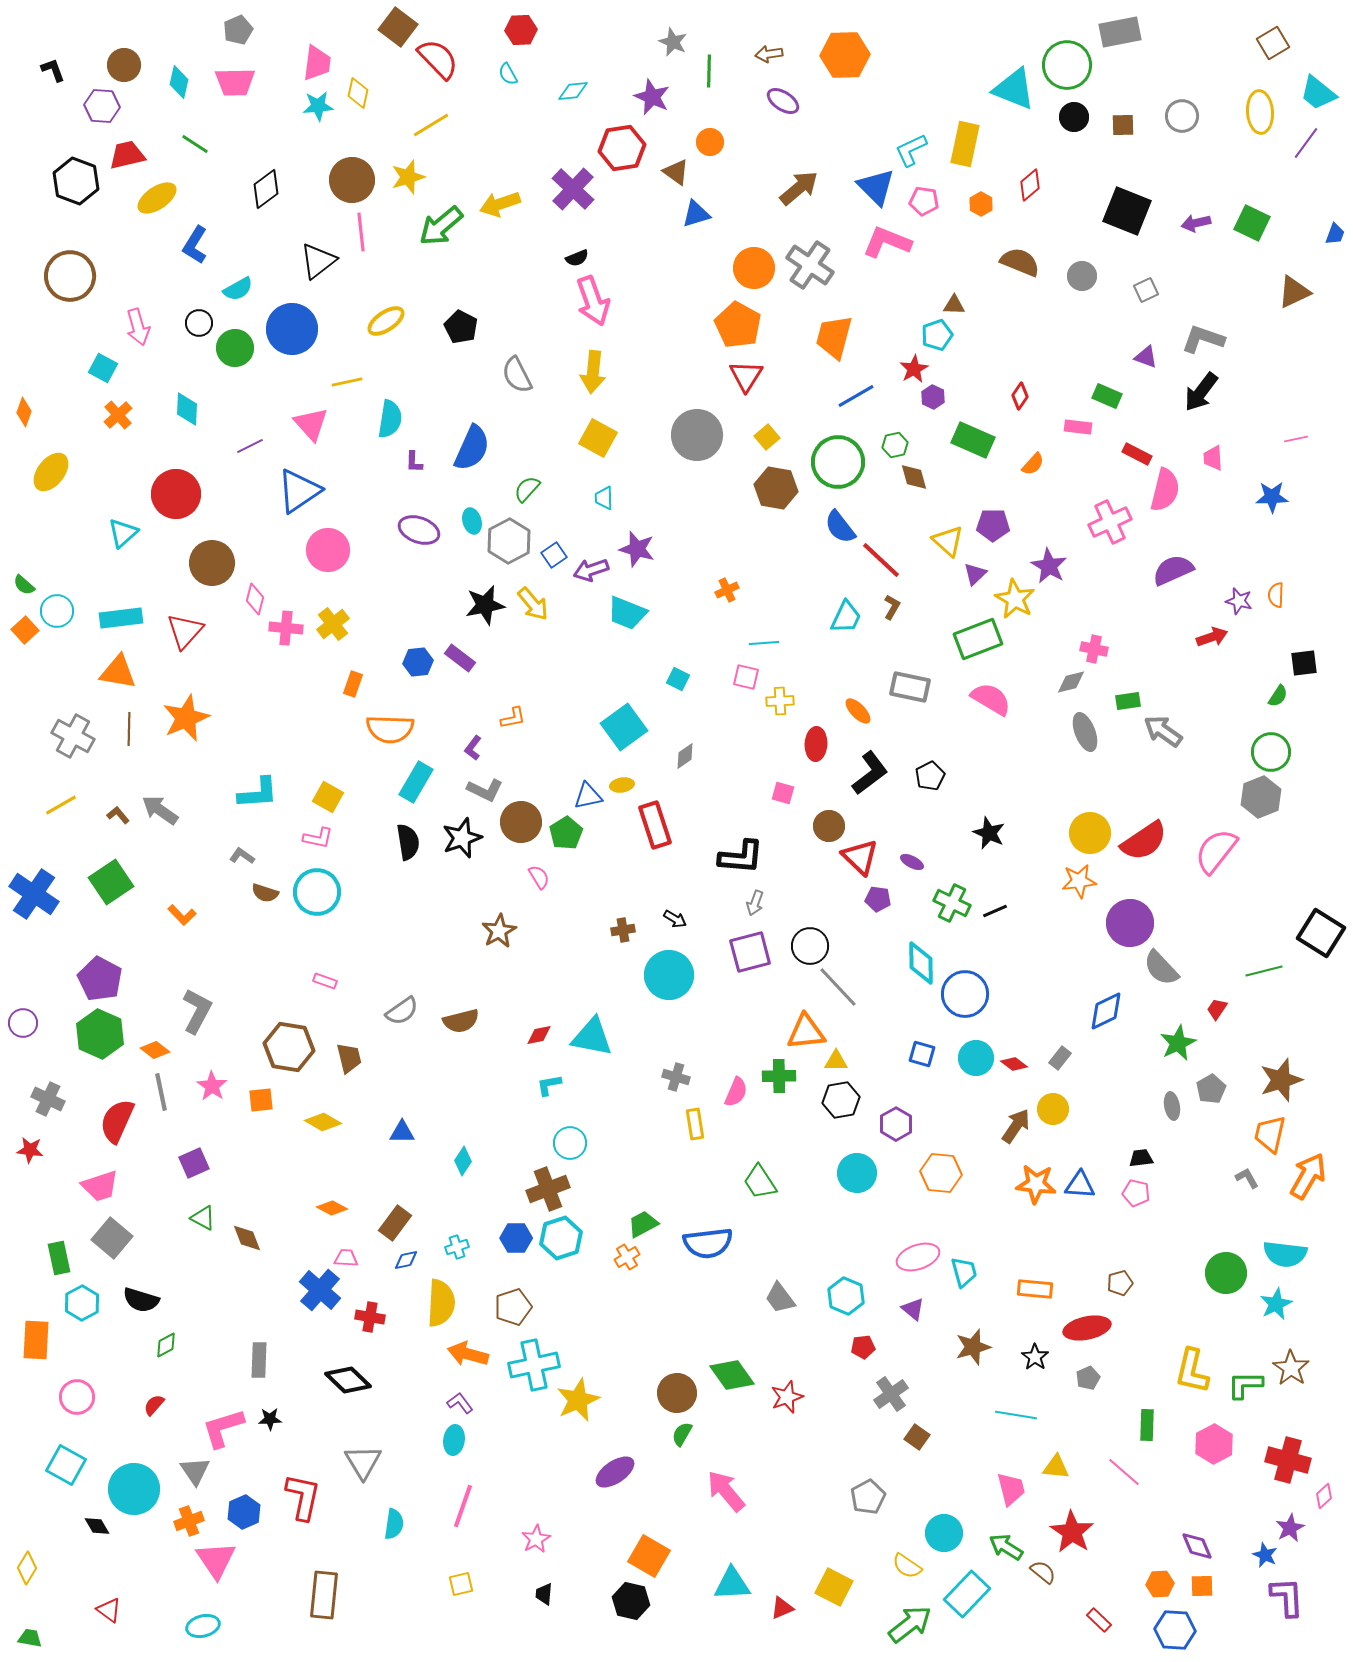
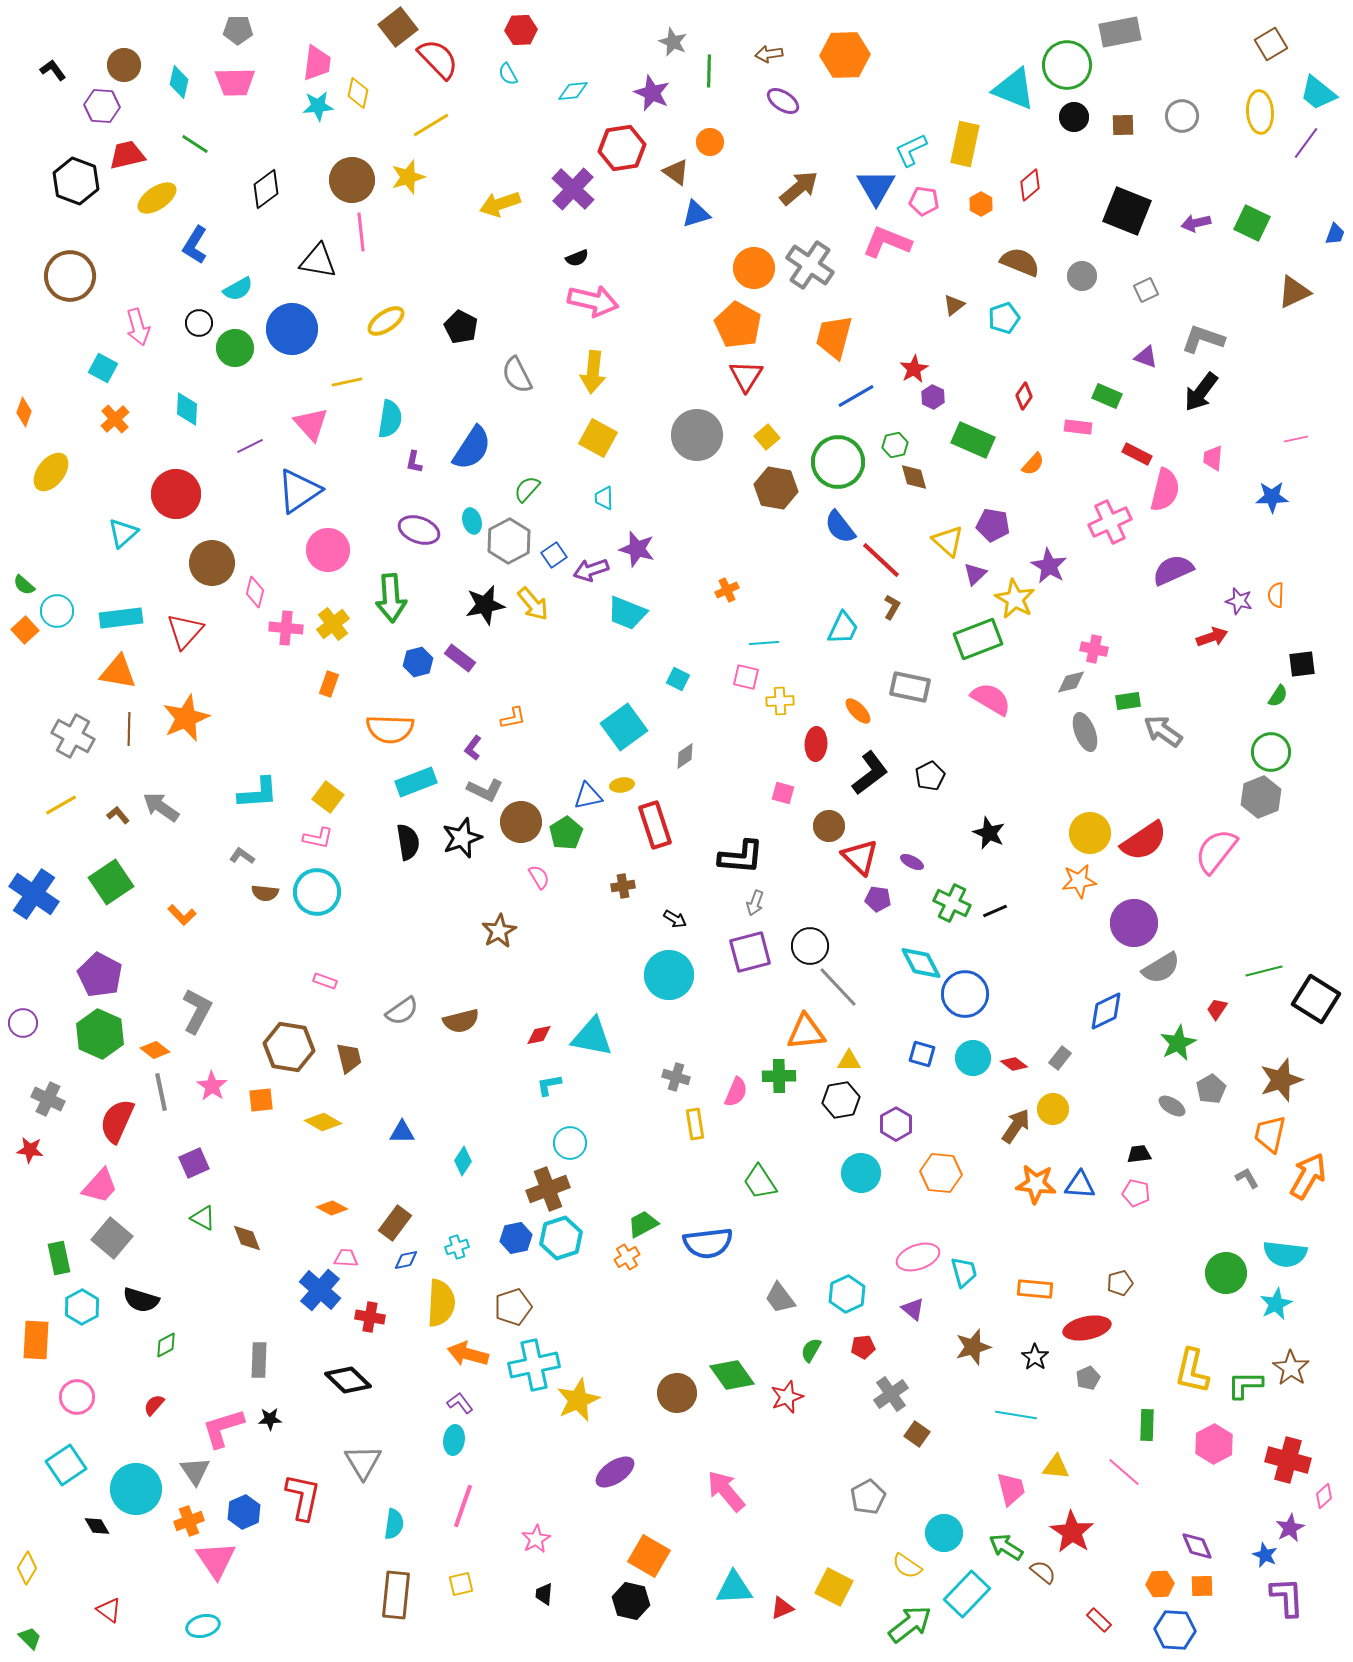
brown square at (398, 27): rotated 15 degrees clockwise
gray pentagon at (238, 30): rotated 24 degrees clockwise
brown square at (1273, 43): moved 2 px left, 1 px down
black L-shape at (53, 70): rotated 16 degrees counterclockwise
purple star at (652, 97): moved 4 px up
blue triangle at (876, 187): rotated 15 degrees clockwise
green arrow at (441, 226): moved 50 px left, 372 px down; rotated 54 degrees counterclockwise
black triangle at (318, 261): rotated 48 degrees clockwise
pink arrow at (593, 301): rotated 57 degrees counterclockwise
brown triangle at (954, 305): rotated 40 degrees counterclockwise
cyan pentagon at (937, 335): moved 67 px right, 17 px up
red diamond at (1020, 396): moved 4 px right
orange cross at (118, 415): moved 3 px left, 4 px down
blue semicircle at (472, 448): rotated 9 degrees clockwise
pink trapezoid at (1213, 458): rotated 8 degrees clockwise
purple L-shape at (414, 462): rotated 10 degrees clockwise
purple pentagon at (993, 525): rotated 8 degrees clockwise
pink diamond at (255, 599): moved 7 px up
cyan trapezoid at (846, 617): moved 3 px left, 11 px down
blue hexagon at (418, 662): rotated 8 degrees counterclockwise
black square at (1304, 663): moved 2 px left, 1 px down
orange rectangle at (353, 684): moved 24 px left
cyan rectangle at (416, 782): rotated 39 degrees clockwise
yellow square at (328, 797): rotated 8 degrees clockwise
gray arrow at (160, 810): moved 1 px right, 3 px up
brown semicircle at (265, 893): rotated 12 degrees counterclockwise
purple circle at (1130, 923): moved 4 px right
brown cross at (623, 930): moved 44 px up
black square at (1321, 933): moved 5 px left, 66 px down
cyan diamond at (921, 963): rotated 27 degrees counterclockwise
gray semicircle at (1161, 968): rotated 78 degrees counterclockwise
purple pentagon at (100, 979): moved 4 px up
cyan circle at (976, 1058): moved 3 px left
yellow triangle at (836, 1061): moved 13 px right
gray ellipse at (1172, 1106): rotated 48 degrees counterclockwise
black trapezoid at (1141, 1158): moved 2 px left, 4 px up
cyan circle at (857, 1173): moved 4 px right
pink trapezoid at (100, 1186): rotated 30 degrees counterclockwise
blue hexagon at (516, 1238): rotated 12 degrees counterclockwise
cyan hexagon at (846, 1296): moved 1 px right, 2 px up; rotated 12 degrees clockwise
cyan hexagon at (82, 1303): moved 4 px down
green semicircle at (682, 1434): moved 129 px right, 84 px up
brown square at (917, 1437): moved 3 px up
cyan square at (66, 1465): rotated 27 degrees clockwise
cyan circle at (134, 1489): moved 2 px right
cyan triangle at (732, 1584): moved 2 px right, 4 px down
brown rectangle at (324, 1595): moved 72 px right
green trapezoid at (30, 1638): rotated 35 degrees clockwise
